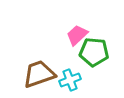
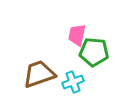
pink trapezoid: rotated 35 degrees counterclockwise
cyan cross: moved 3 px right, 2 px down
